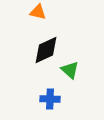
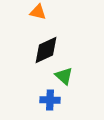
green triangle: moved 6 px left, 6 px down
blue cross: moved 1 px down
